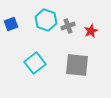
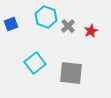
cyan hexagon: moved 3 px up
gray cross: rotated 24 degrees counterclockwise
gray square: moved 6 px left, 8 px down
